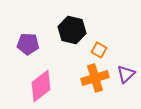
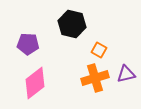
black hexagon: moved 6 px up
purple triangle: rotated 30 degrees clockwise
pink diamond: moved 6 px left, 3 px up
